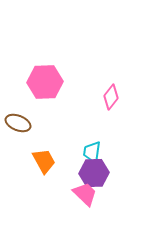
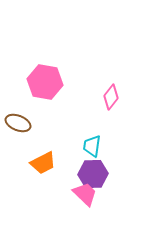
pink hexagon: rotated 12 degrees clockwise
cyan trapezoid: moved 6 px up
orange trapezoid: moved 1 px left, 2 px down; rotated 92 degrees clockwise
purple hexagon: moved 1 px left, 1 px down
